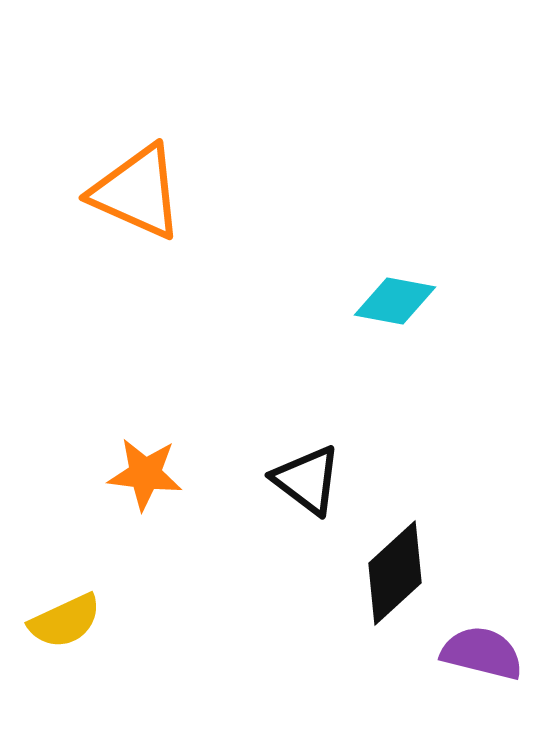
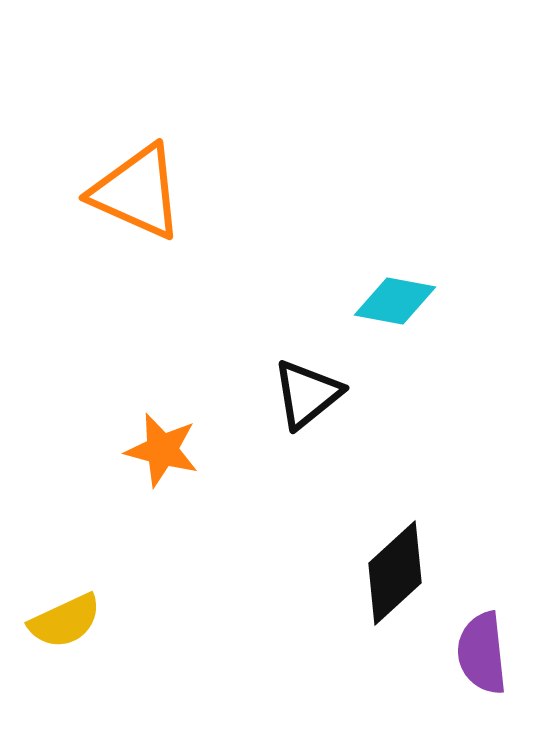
orange star: moved 17 px right, 24 px up; rotated 8 degrees clockwise
black triangle: moved 86 px up; rotated 44 degrees clockwise
purple semicircle: rotated 110 degrees counterclockwise
